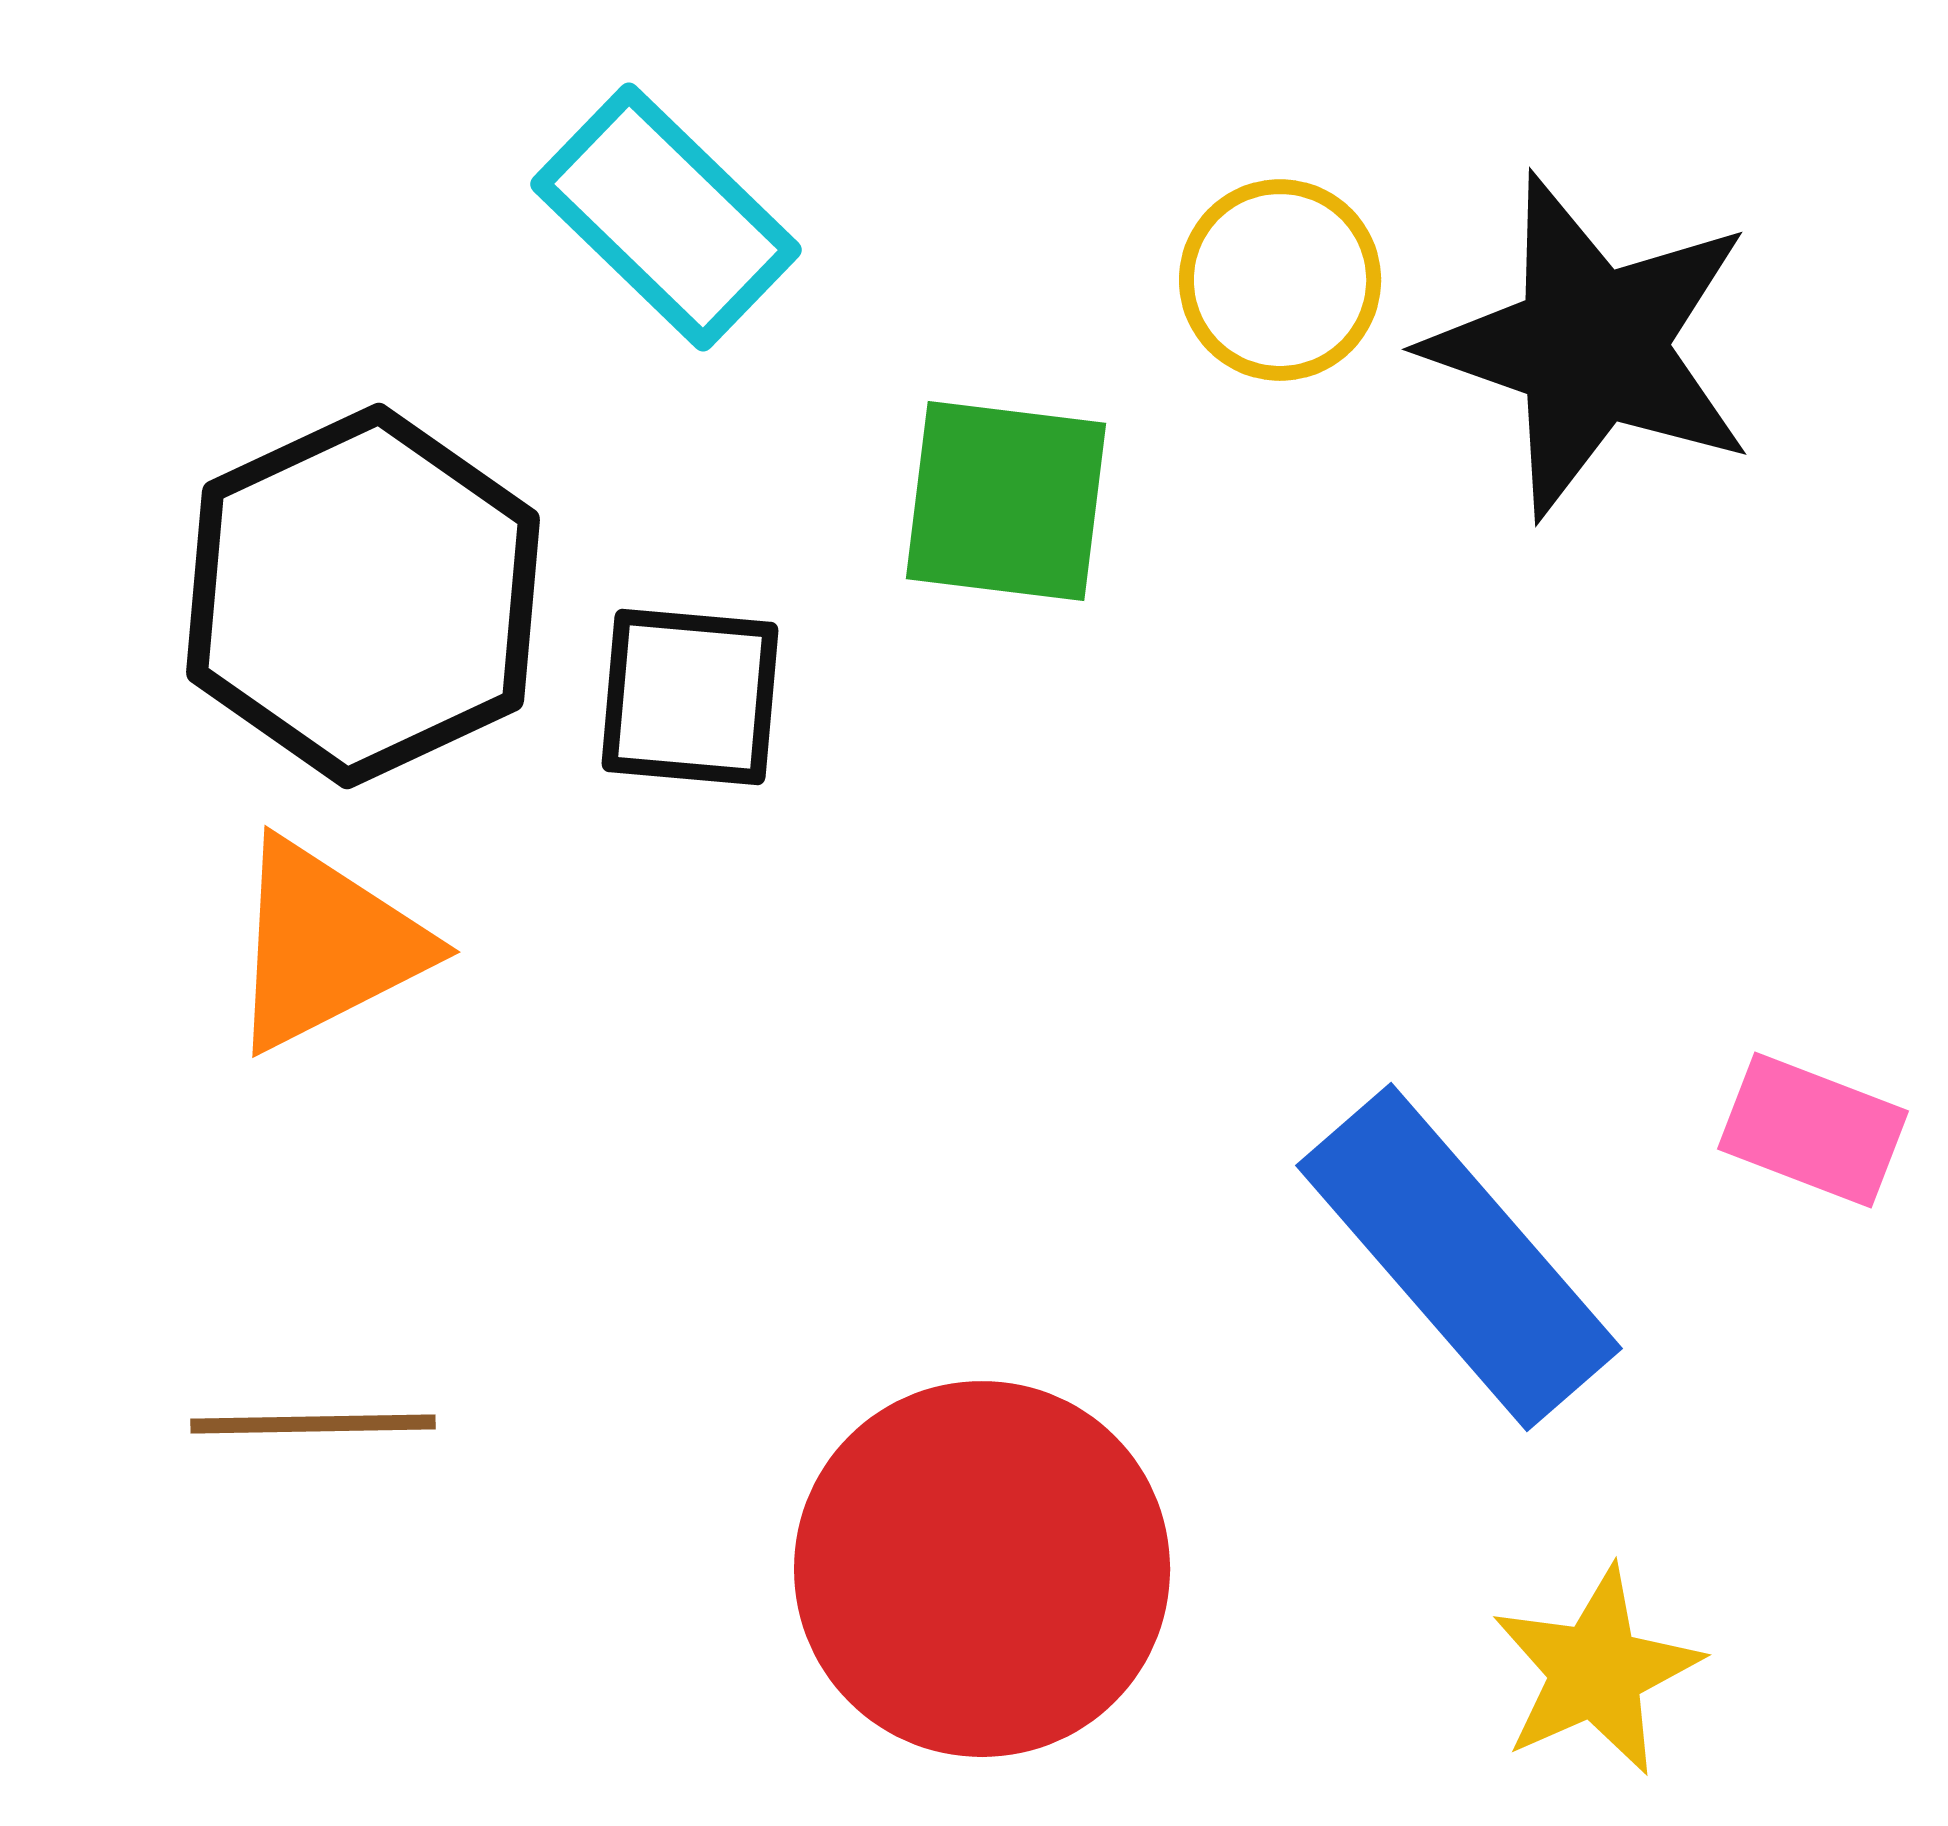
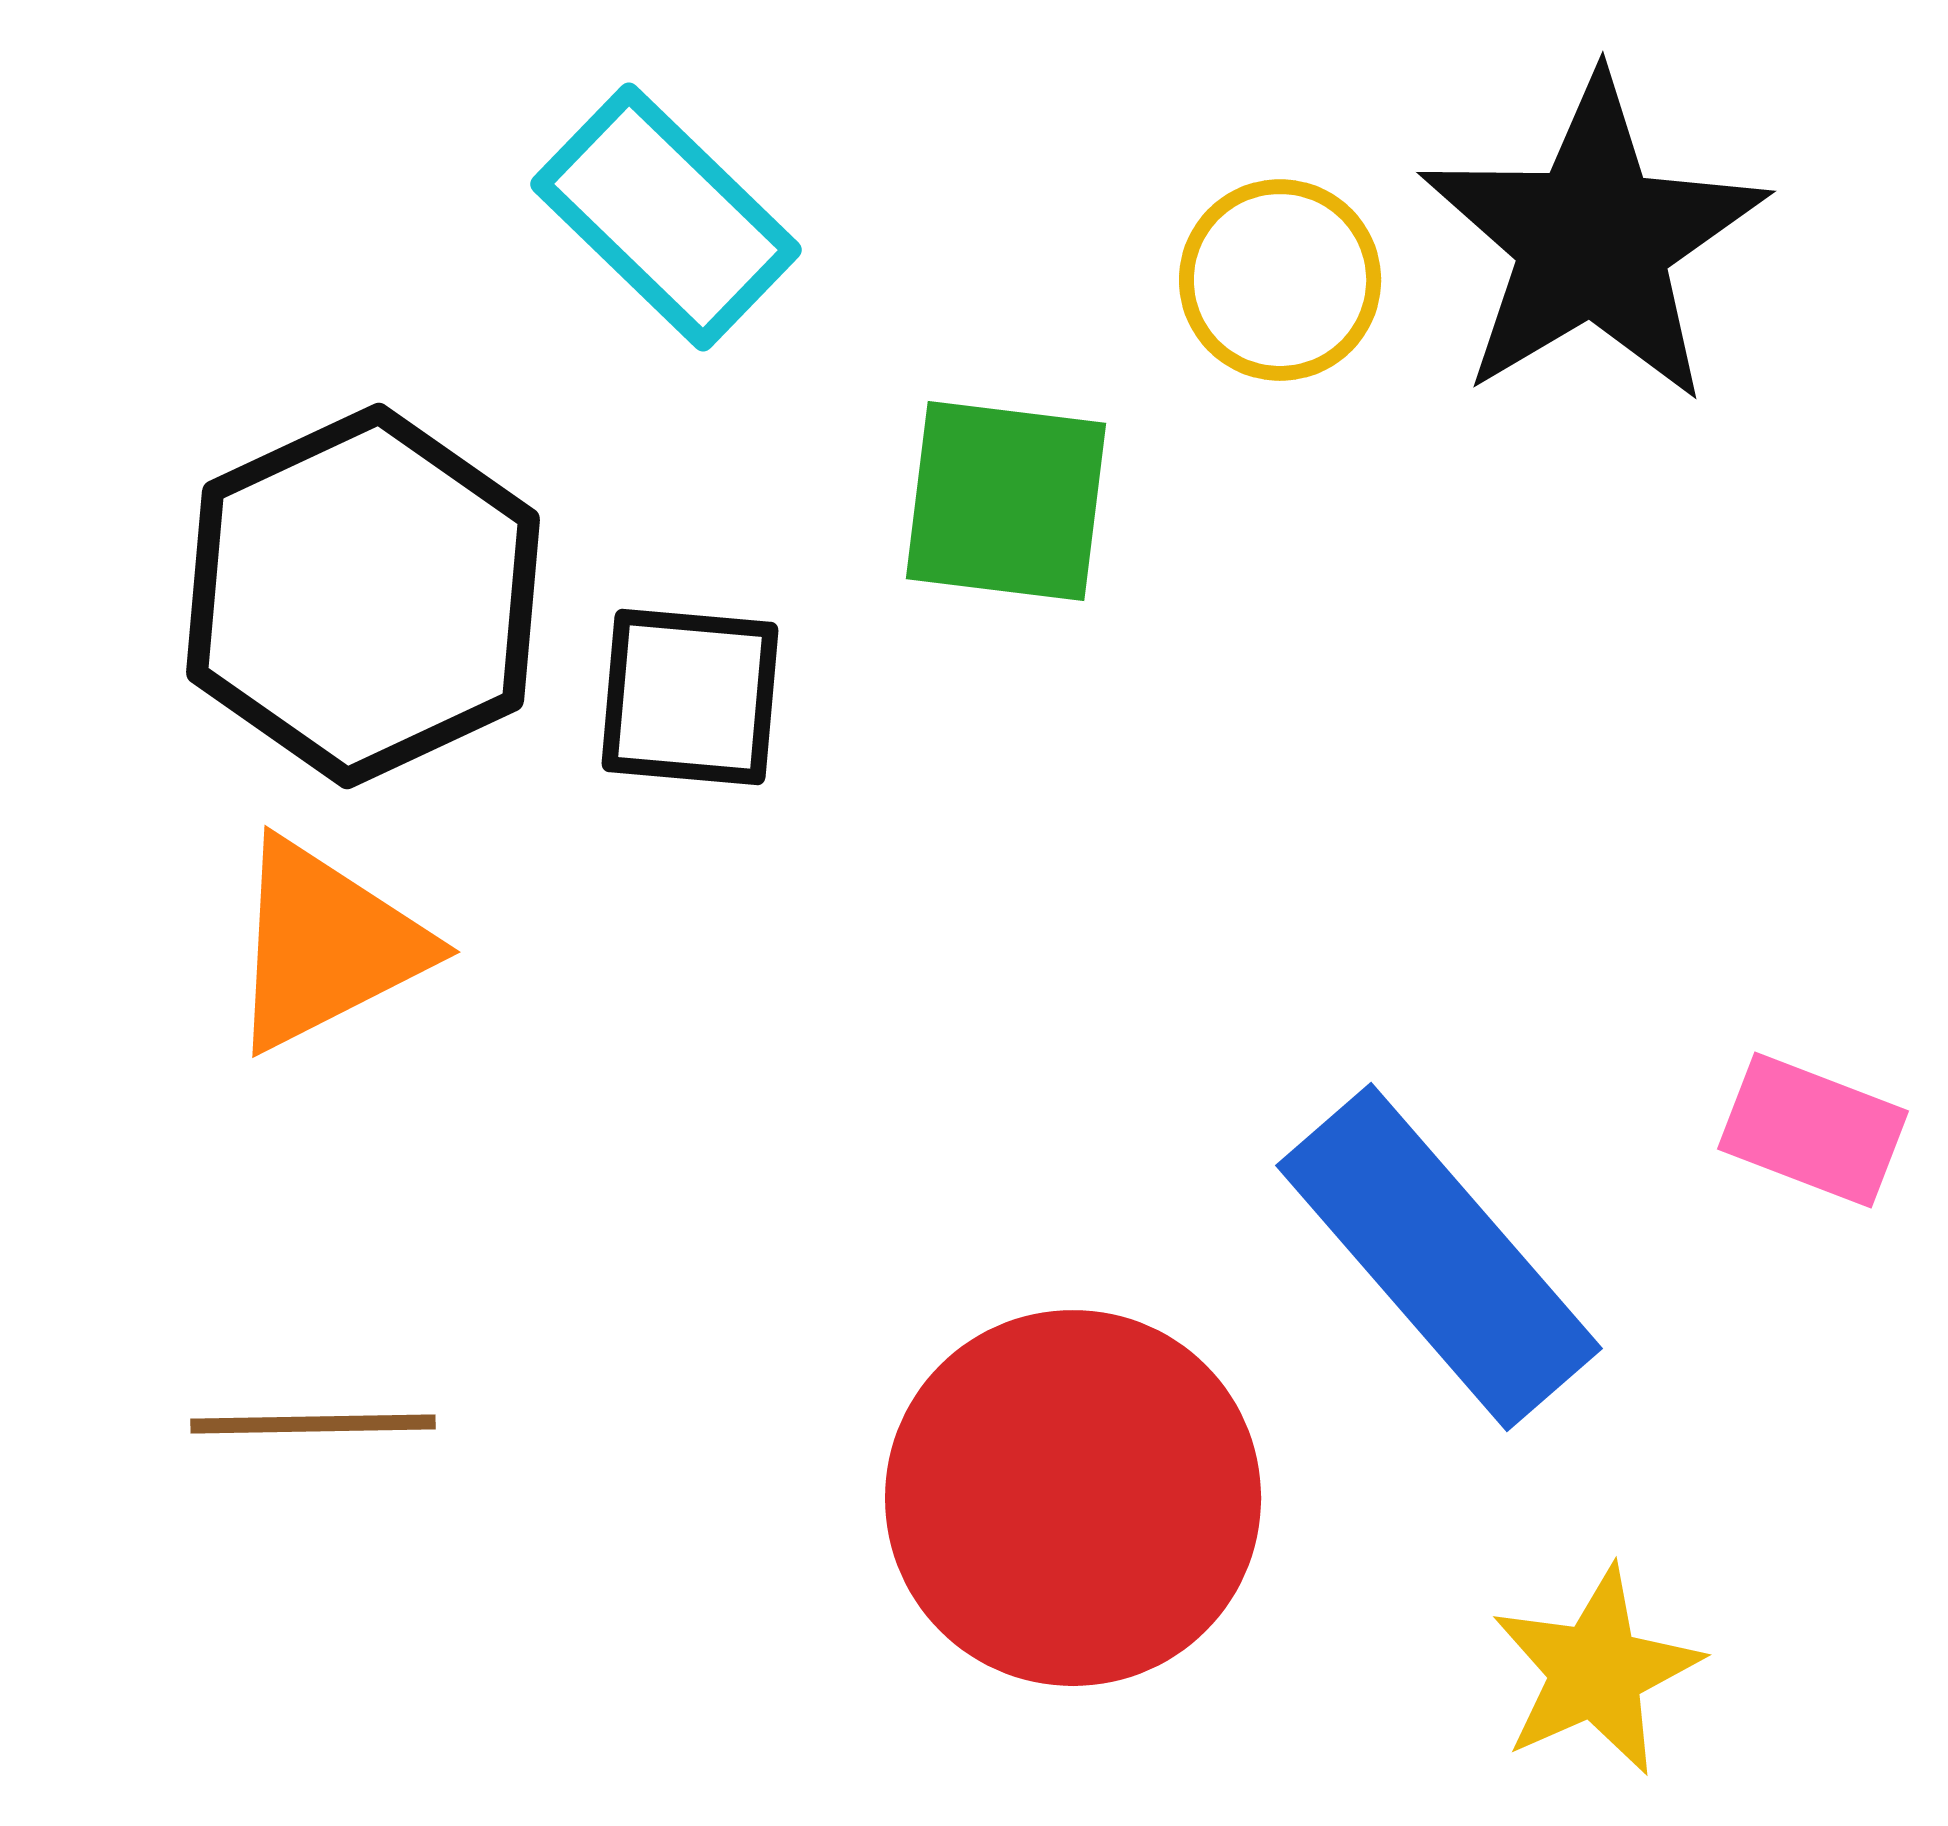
black star: moved 2 px right, 106 px up; rotated 22 degrees clockwise
blue rectangle: moved 20 px left
red circle: moved 91 px right, 71 px up
